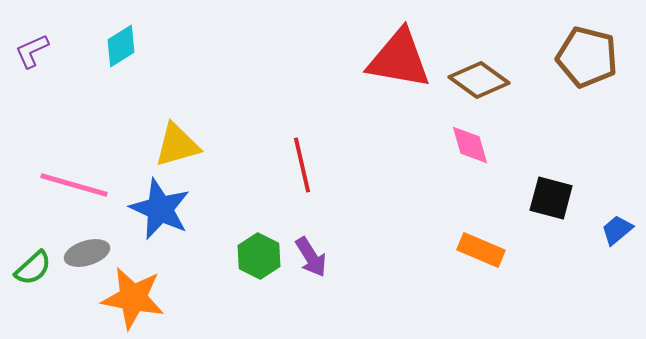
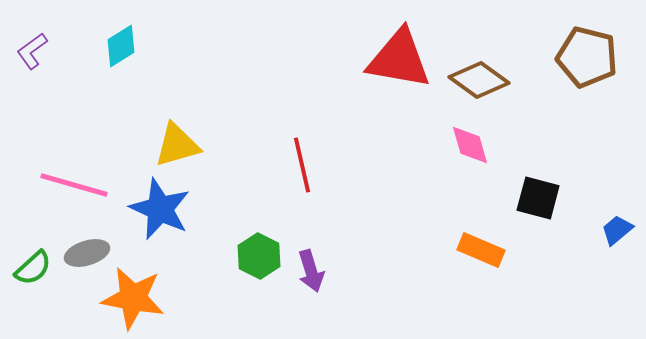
purple L-shape: rotated 12 degrees counterclockwise
black square: moved 13 px left
purple arrow: moved 14 px down; rotated 15 degrees clockwise
